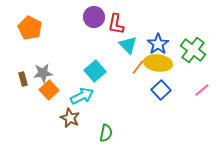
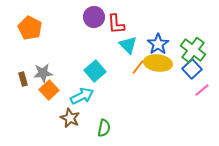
red L-shape: rotated 15 degrees counterclockwise
blue square: moved 31 px right, 21 px up
green semicircle: moved 2 px left, 5 px up
